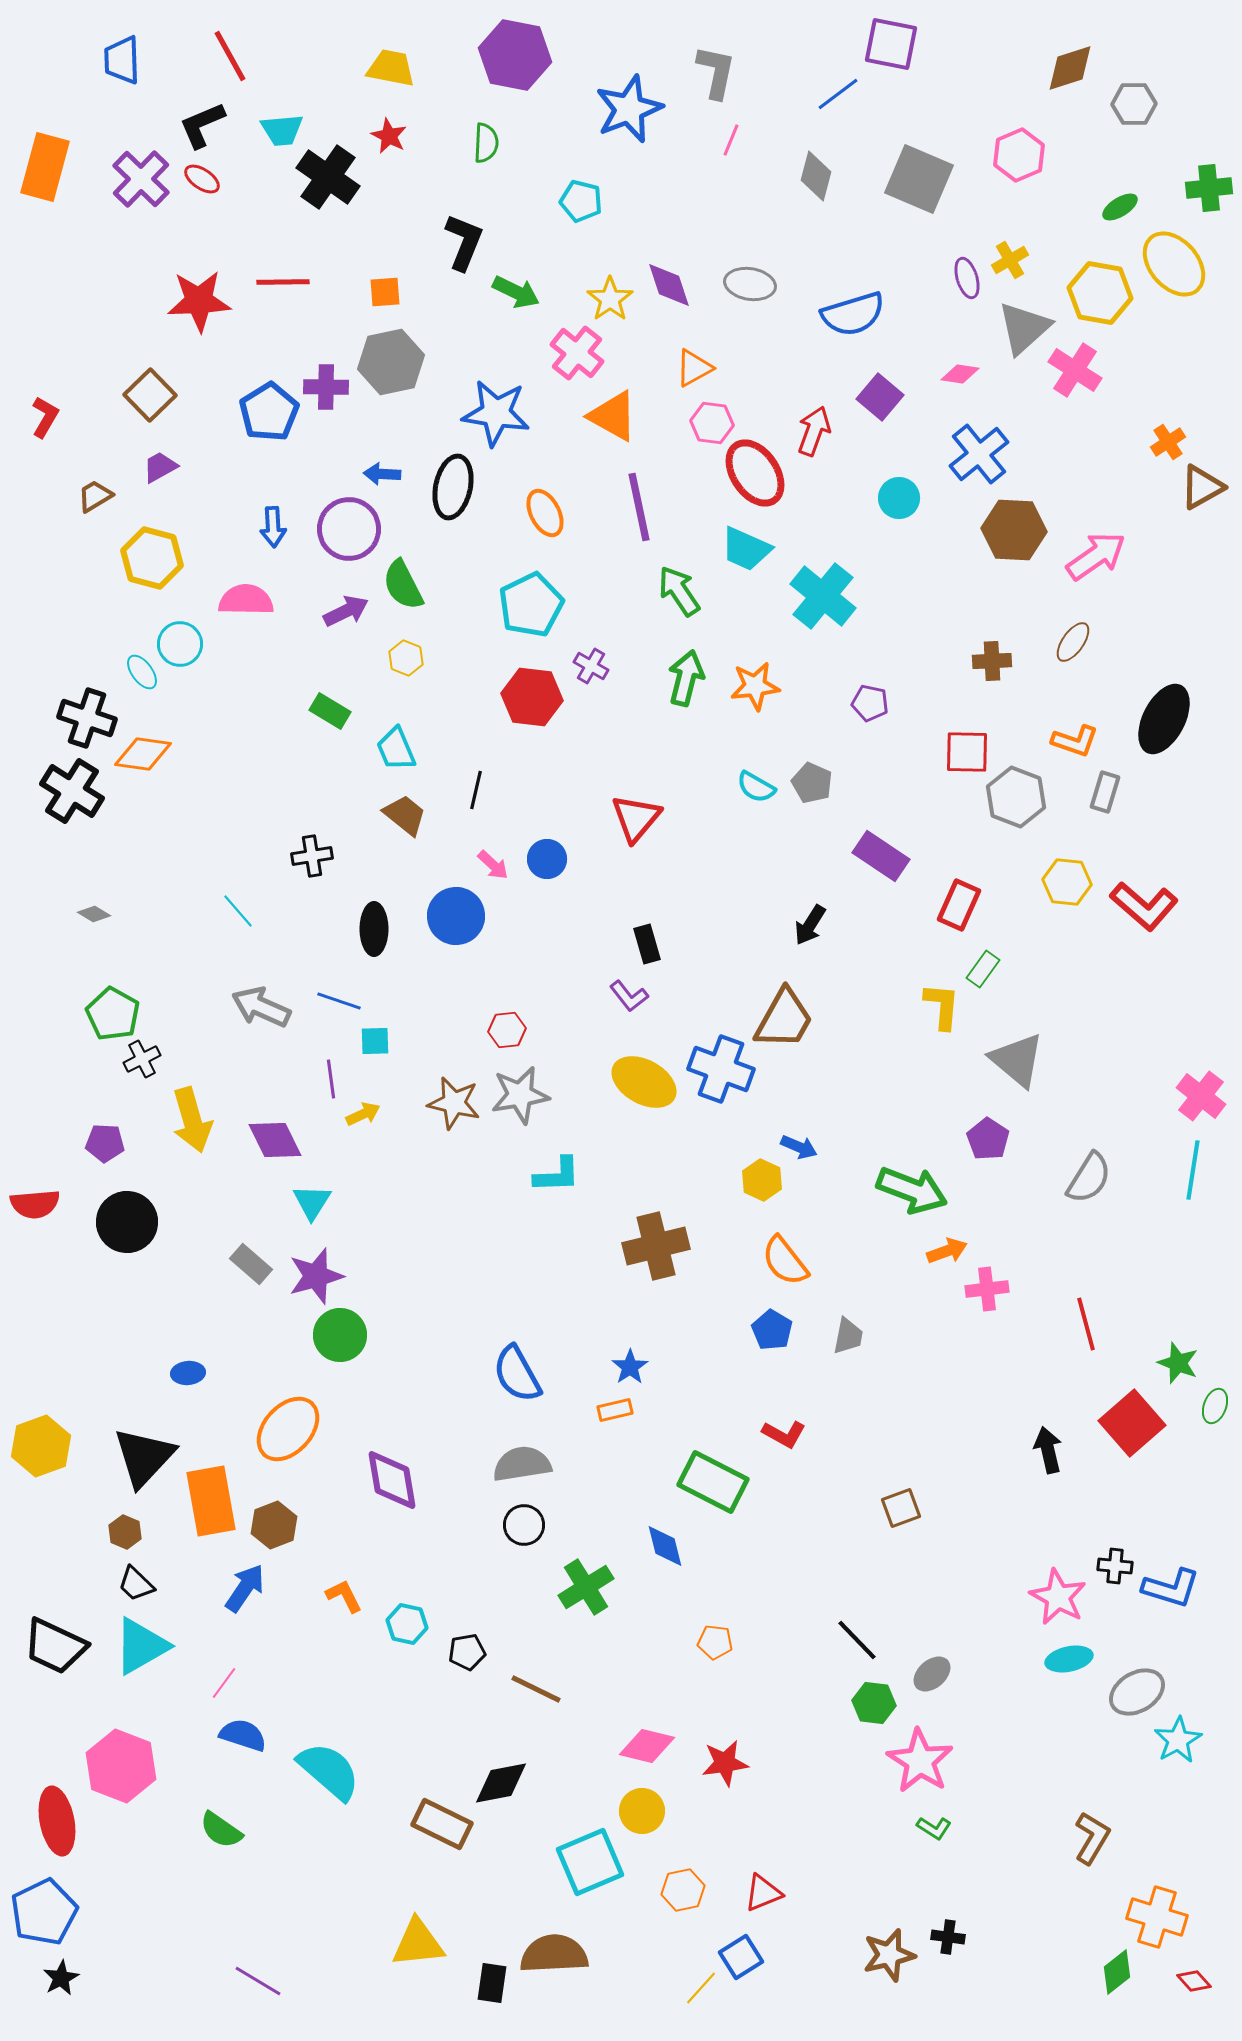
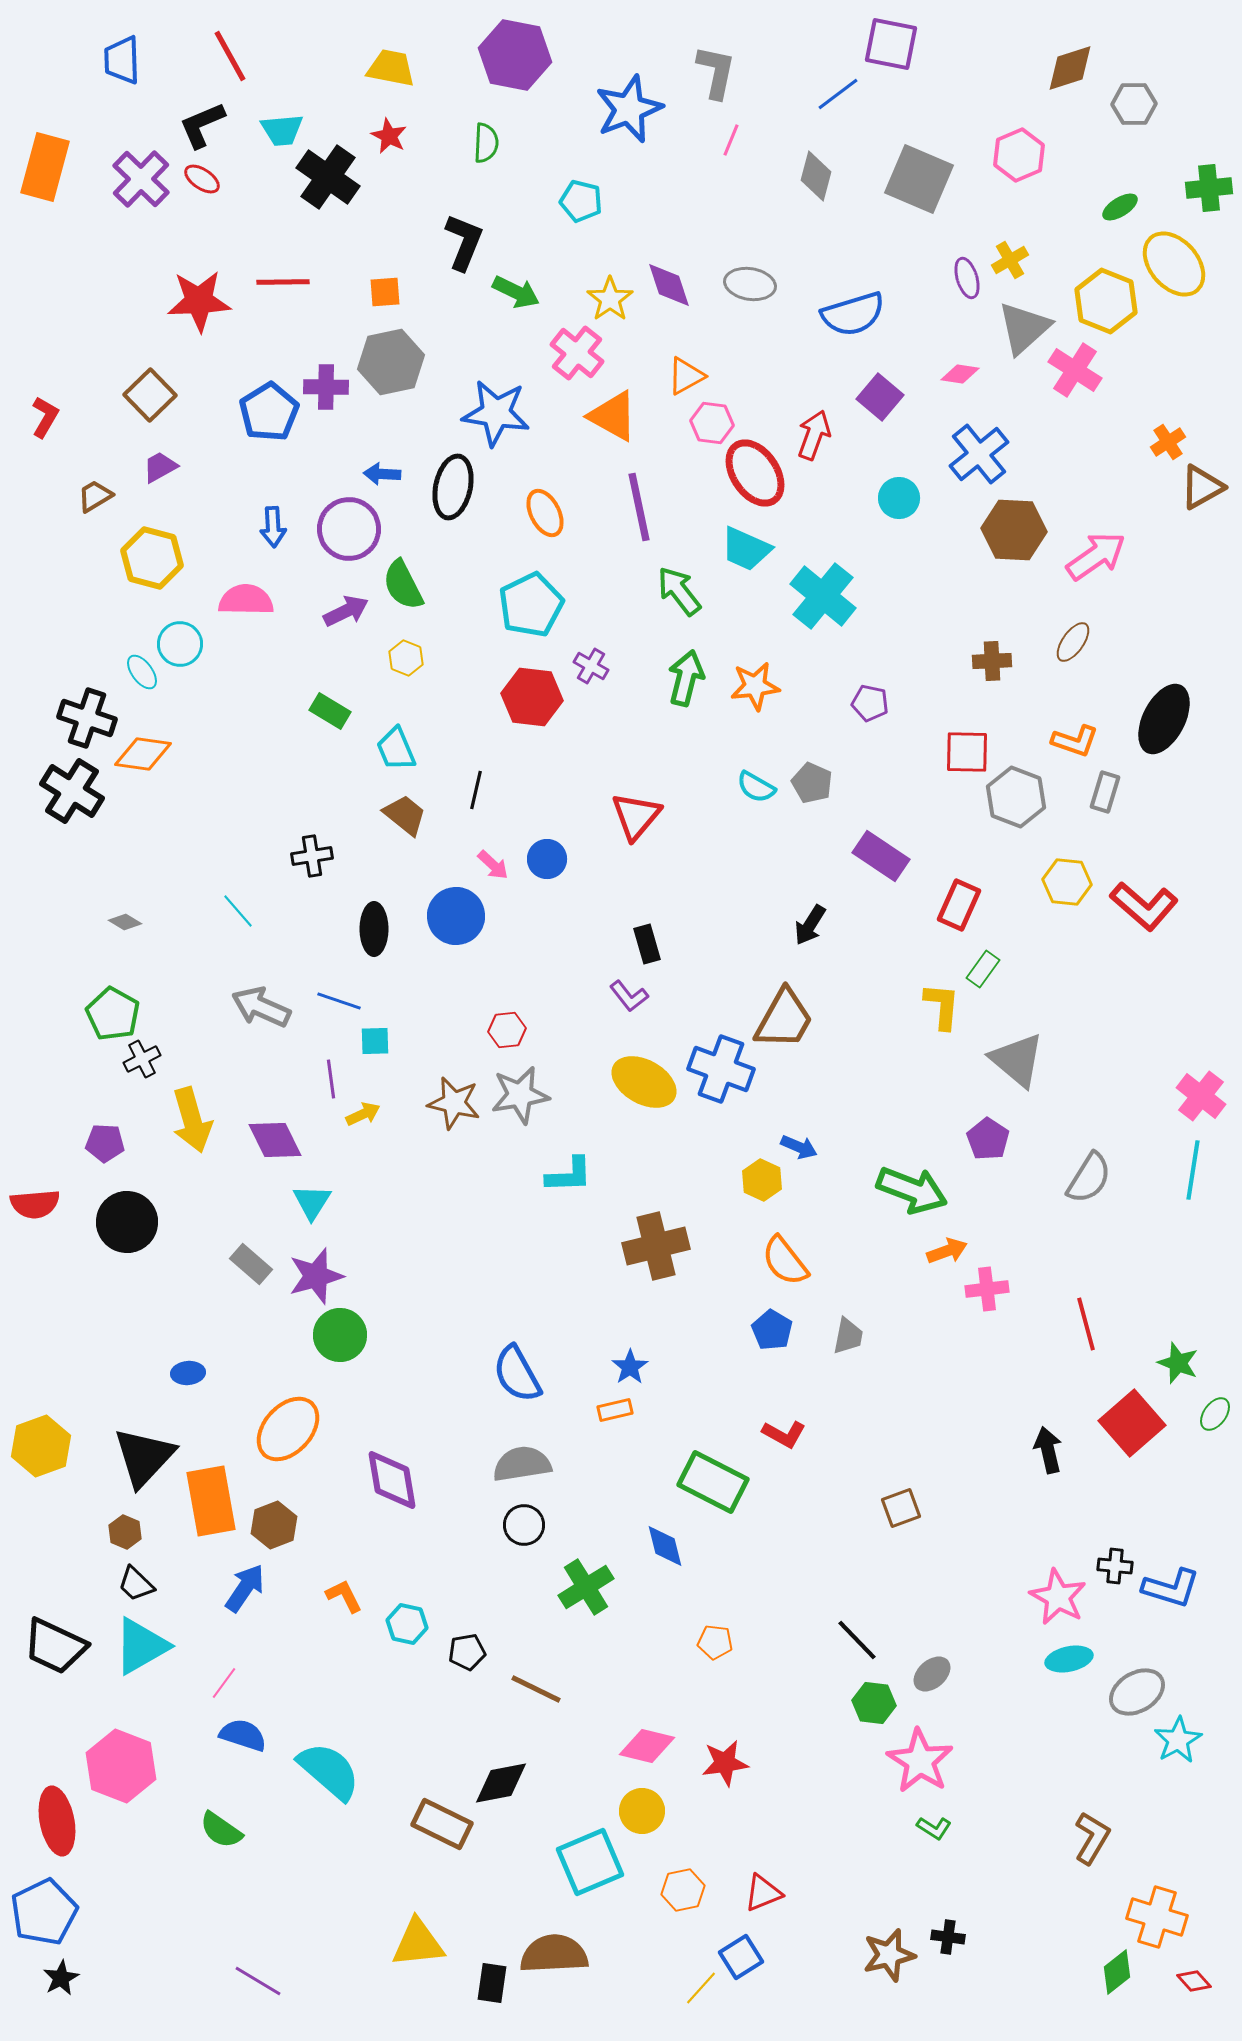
yellow hexagon at (1100, 293): moved 6 px right, 8 px down; rotated 12 degrees clockwise
orange triangle at (694, 368): moved 8 px left, 8 px down
red arrow at (814, 431): moved 4 px down
green arrow at (679, 591): rotated 4 degrees counterclockwise
red triangle at (636, 818): moved 2 px up
gray diamond at (94, 914): moved 31 px right, 8 px down
cyan L-shape at (557, 1175): moved 12 px right
green ellipse at (1215, 1406): moved 8 px down; rotated 16 degrees clockwise
